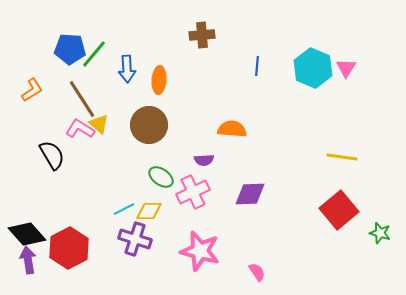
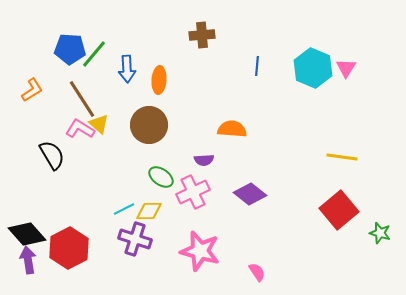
purple diamond: rotated 40 degrees clockwise
